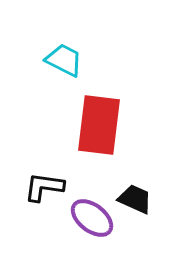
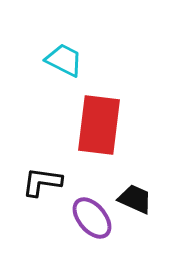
black L-shape: moved 2 px left, 5 px up
purple ellipse: rotated 12 degrees clockwise
